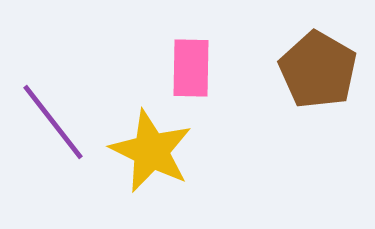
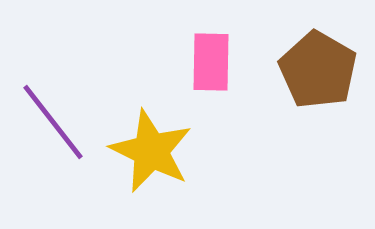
pink rectangle: moved 20 px right, 6 px up
